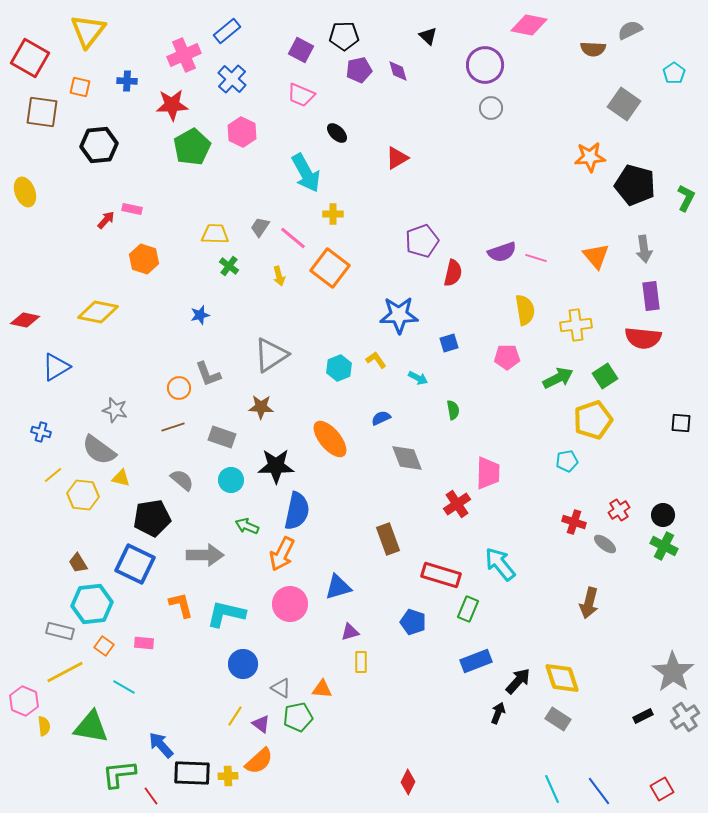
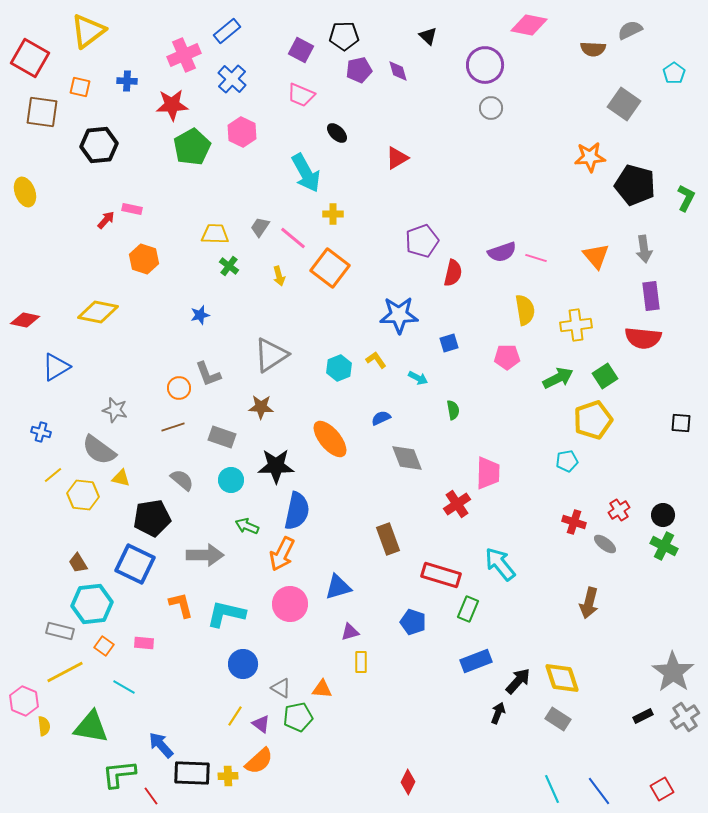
yellow triangle at (88, 31): rotated 15 degrees clockwise
